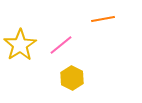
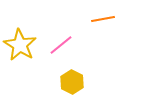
yellow star: rotated 8 degrees counterclockwise
yellow hexagon: moved 4 px down
